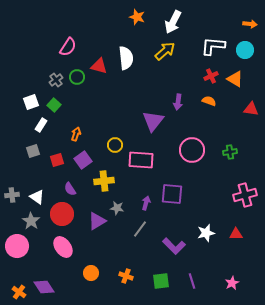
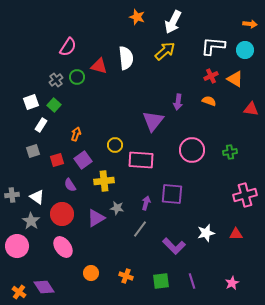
purple semicircle at (70, 189): moved 4 px up
purple triangle at (97, 221): moved 1 px left, 3 px up
